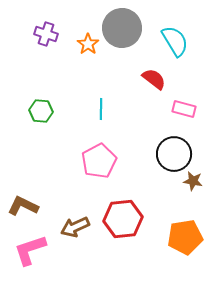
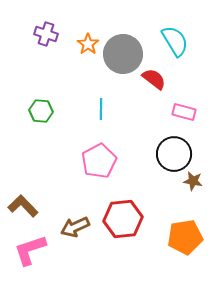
gray circle: moved 1 px right, 26 px down
pink rectangle: moved 3 px down
brown L-shape: rotated 20 degrees clockwise
